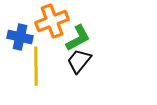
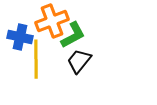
green L-shape: moved 5 px left, 3 px up
yellow line: moved 7 px up
